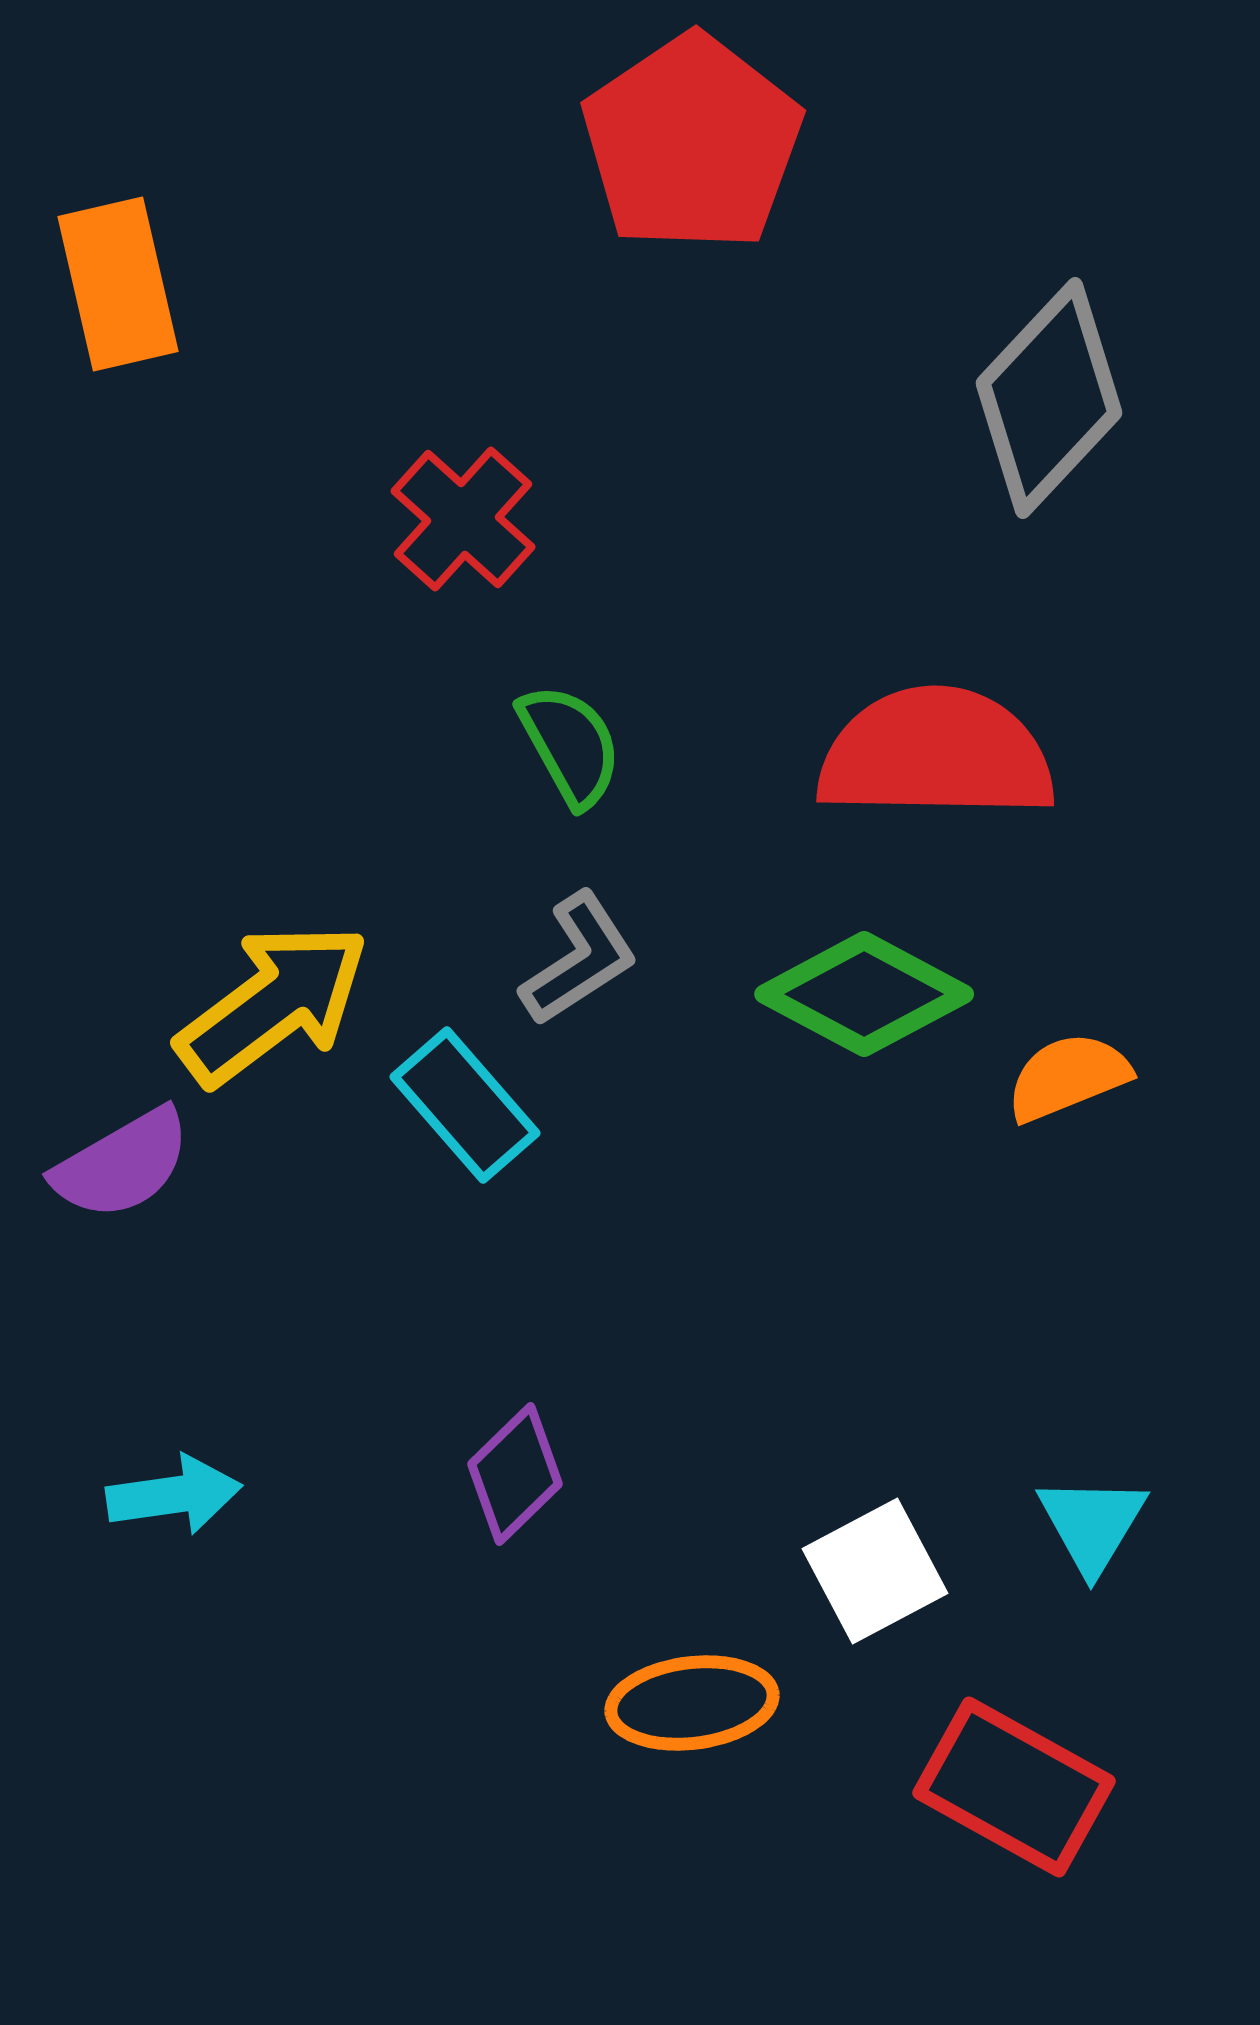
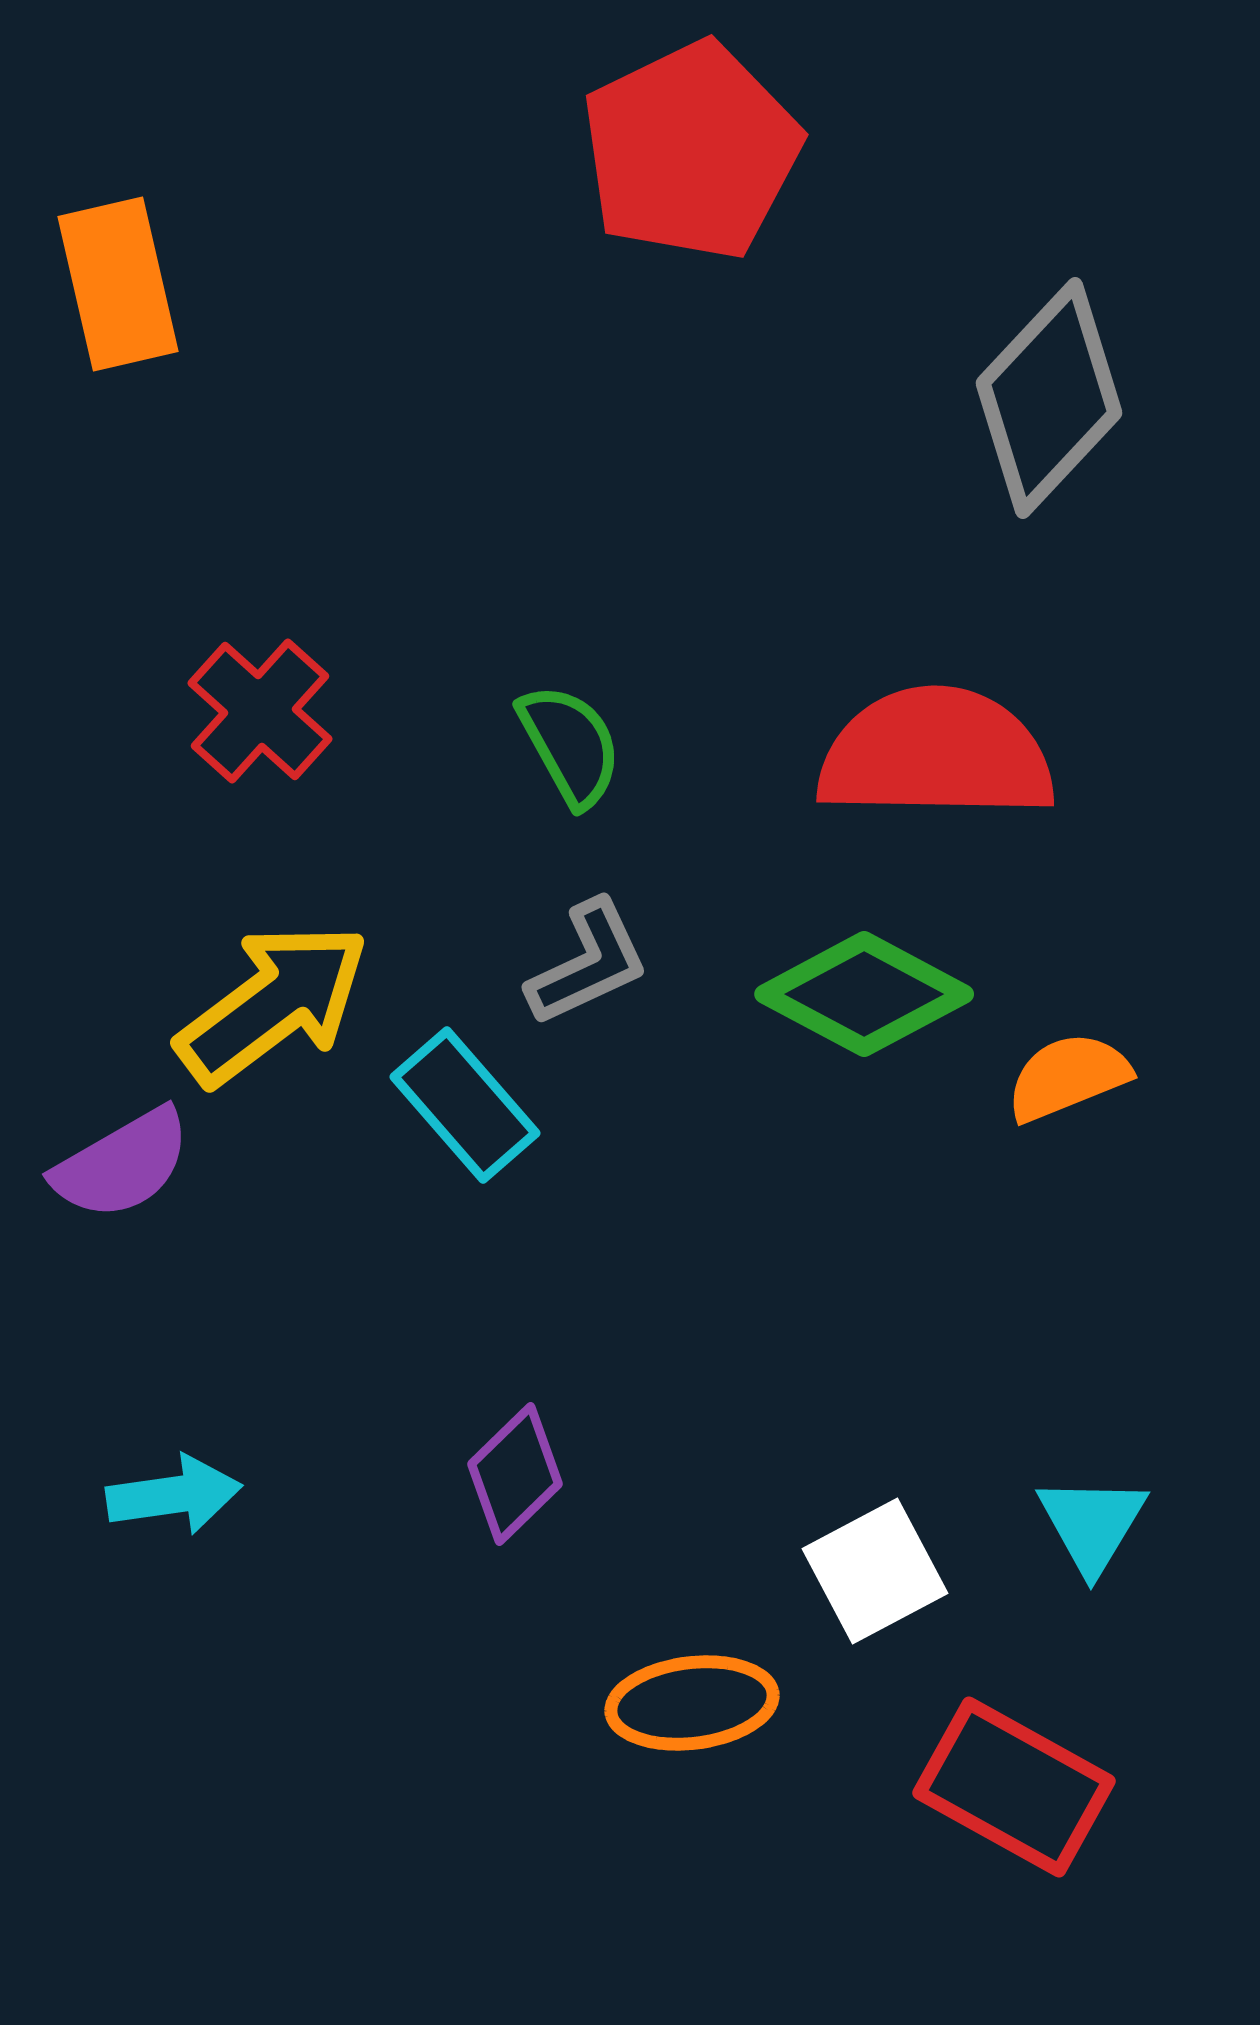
red pentagon: moved 1 px left, 8 px down; rotated 8 degrees clockwise
red cross: moved 203 px left, 192 px down
gray L-shape: moved 9 px right, 4 px down; rotated 8 degrees clockwise
